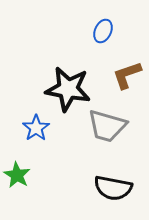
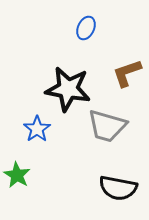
blue ellipse: moved 17 px left, 3 px up
brown L-shape: moved 2 px up
blue star: moved 1 px right, 1 px down
black semicircle: moved 5 px right
